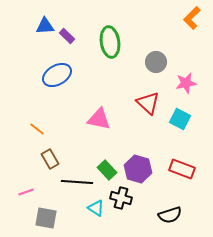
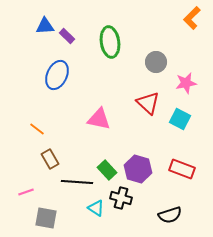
blue ellipse: rotated 36 degrees counterclockwise
